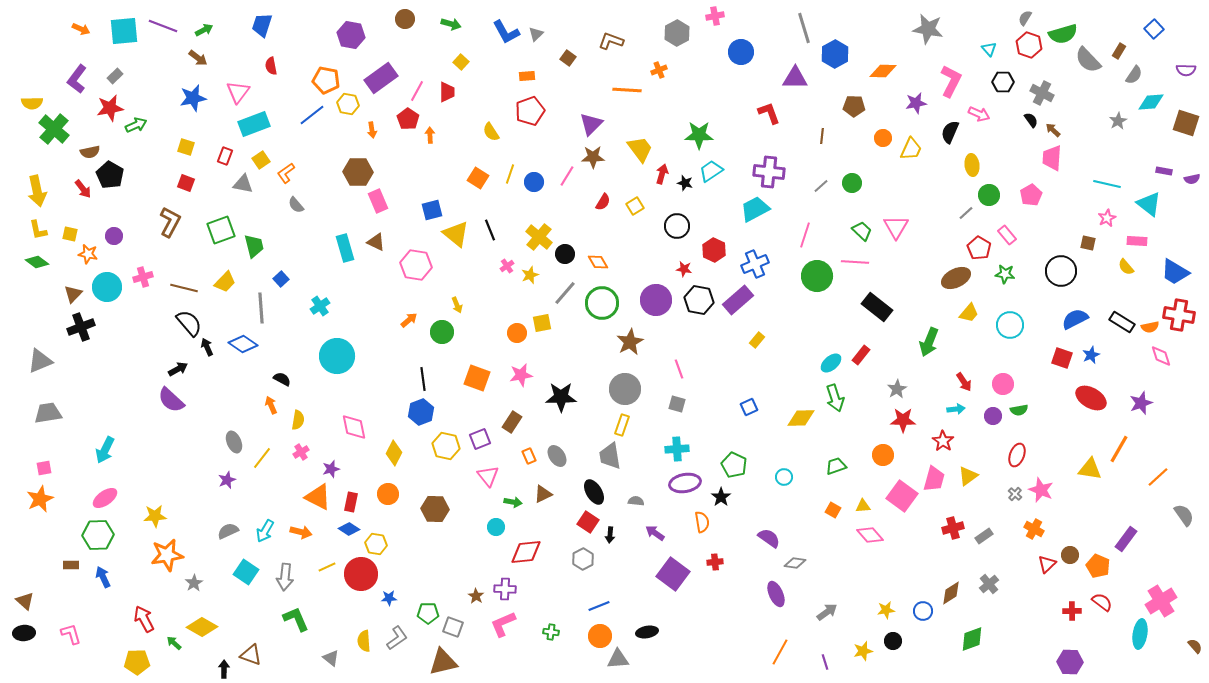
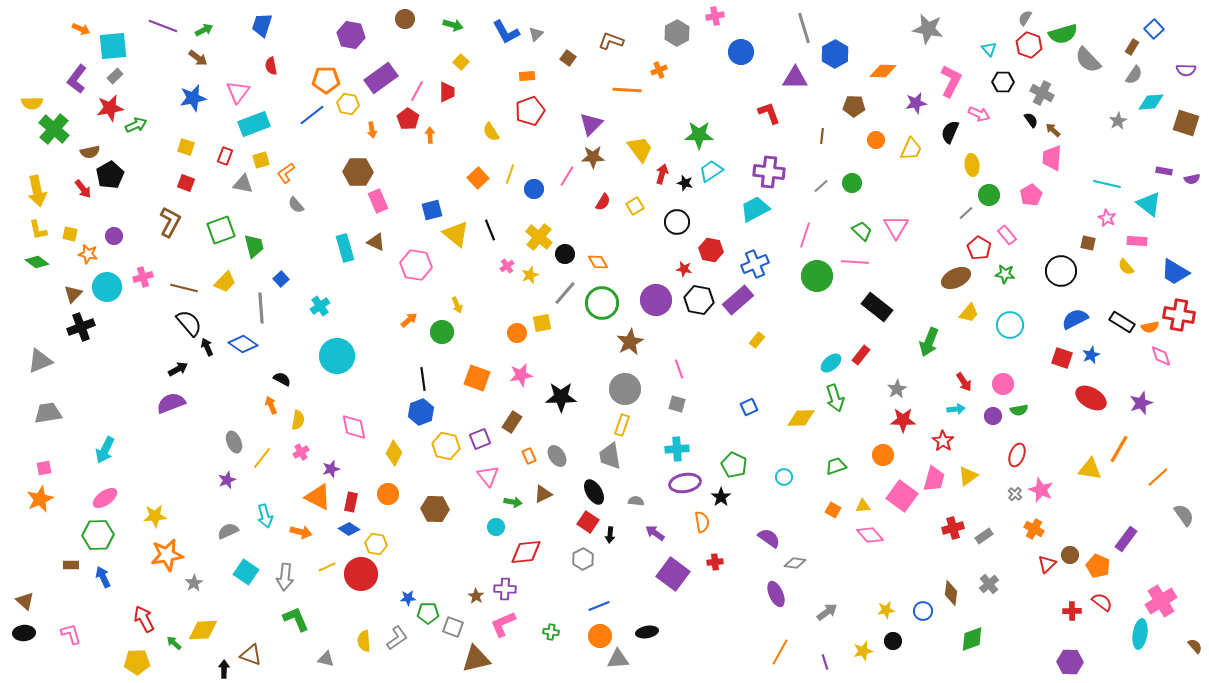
green arrow at (451, 24): moved 2 px right, 1 px down
cyan square at (124, 31): moved 11 px left, 15 px down
brown rectangle at (1119, 51): moved 13 px right, 4 px up
orange pentagon at (326, 80): rotated 12 degrees counterclockwise
orange circle at (883, 138): moved 7 px left, 2 px down
yellow square at (261, 160): rotated 18 degrees clockwise
black pentagon at (110, 175): rotated 12 degrees clockwise
orange square at (478, 178): rotated 15 degrees clockwise
blue circle at (534, 182): moved 7 px down
pink star at (1107, 218): rotated 18 degrees counterclockwise
black circle at (677, 226): moved 4 px up
red hexagon at (714, 250): moved 3 px left; rotated 15 degrees counterclockwise
purple semicircle at (171, 400): moved 3 px down; rotated 116 degrees clockwise
cyan arrow at (265, 531): moved 15 px up; rotated 45 degrees counterclockwise
brown diamond at (951, 593): rotated 50 degrees counterclockwise
blue star at (389, 598): moved 19 px right
yellow diamond at (202, 627): moved 1 px right, 3 px down; rotated 32 degrees counterclockwise
gray triangle at (331, 658): moved 5 px left, 1 px down; rotated 24 degrees counterclockwise
brown triangle at (443, 662): moved 33 px right, 3 px up
